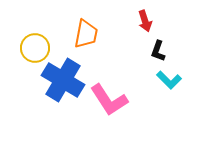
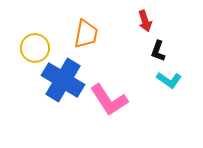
cyan L-shape: rotated 10 degrees counterclockwise
